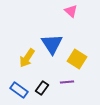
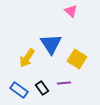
blue triangle: moved 1 px left
purple line: moved 3 px left, 1 px down
black rectangle: rotated 72 degrees counterclockwise
